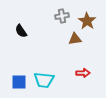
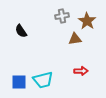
red arrow: moved 2 px left, 2 px up
cyan trapezoid: moved 1 px left; rotated 20 degrees counterclockwise
